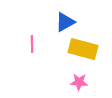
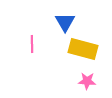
blue triangle: rotated 30 degrees counterclockwise
pink star: moved 8 px right, 1 px up
